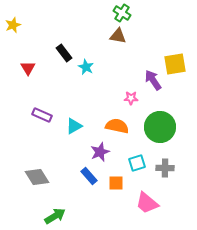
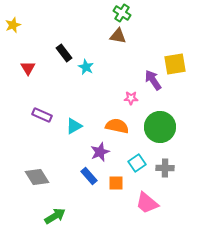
cyan square: rotated 18 degrees counterclockwise
